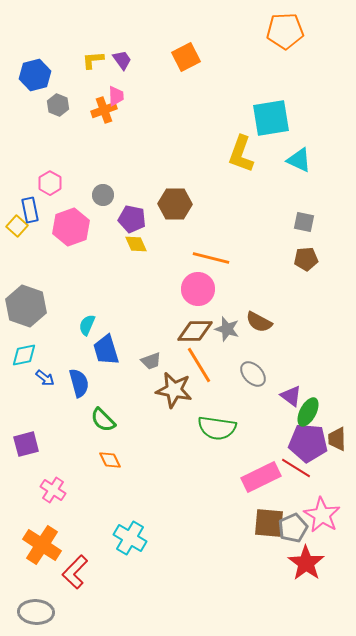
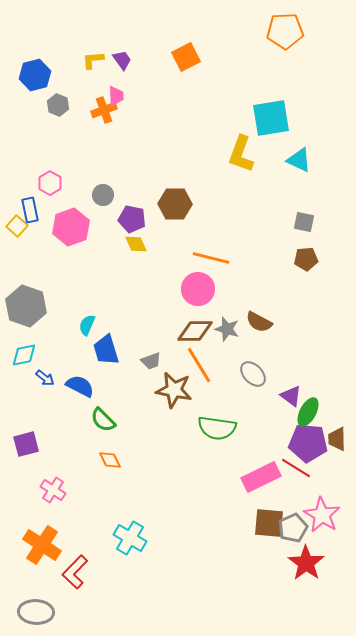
blue semicircle at (79, 383): moved 1 px right, 3 px down; rotated 48 degrees counterclockwise
